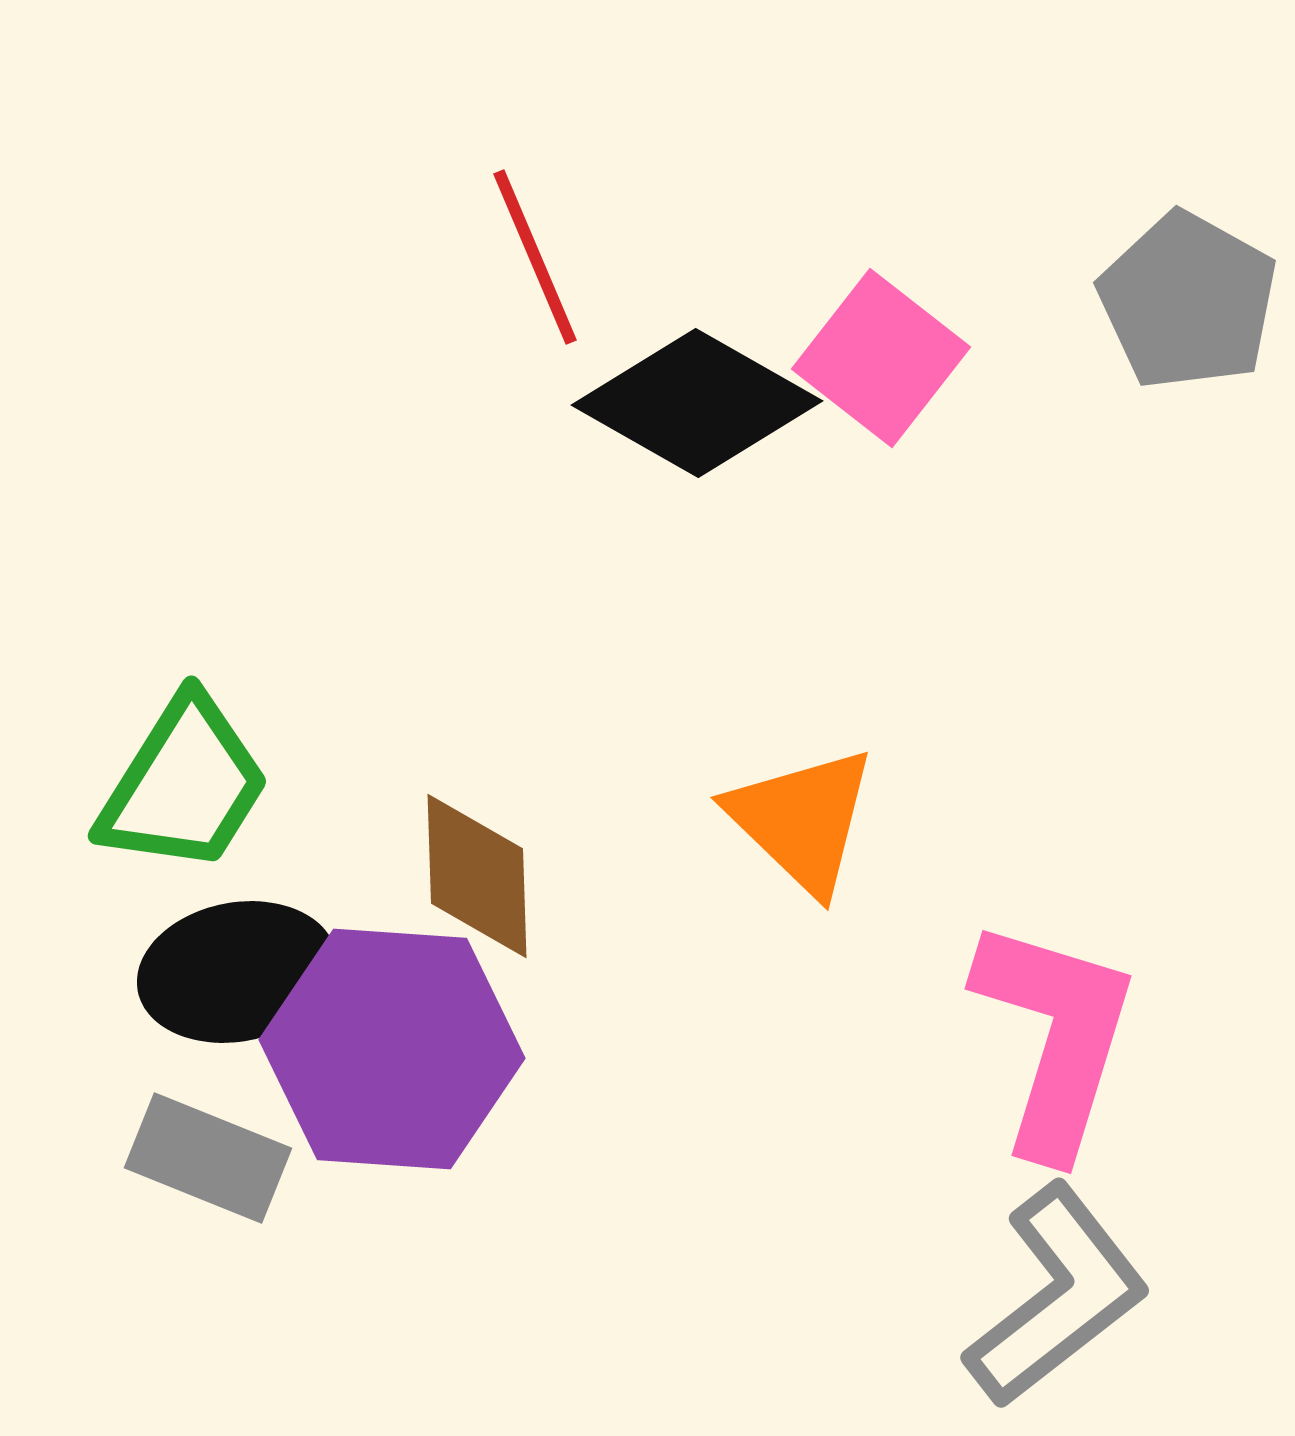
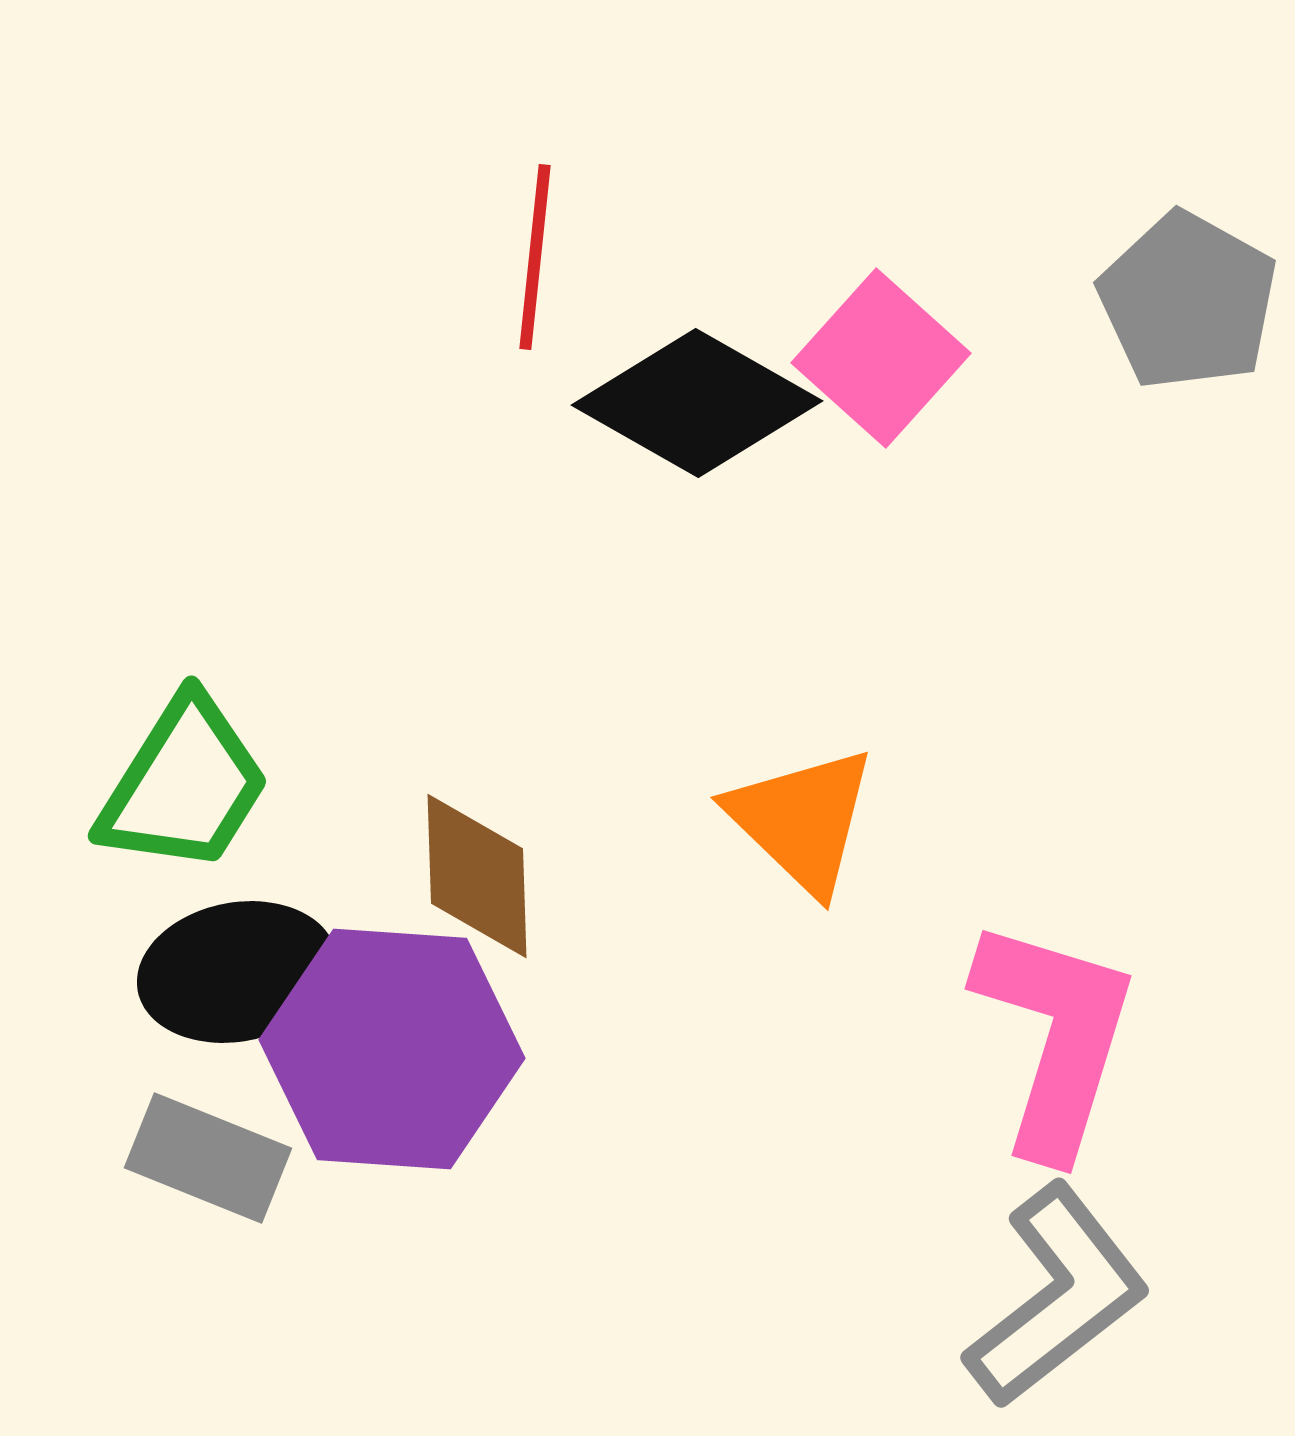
red line: rotated 29 degrees clockwise
pink square: rotated 4 degrees clockwise
